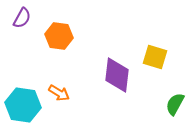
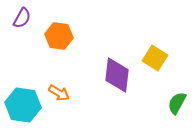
yellow square: moved 1 px down; rotated 15 degrees clockwise
green semicircle: moved 2 px right, 1 px up
